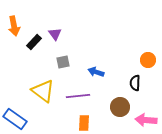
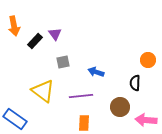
black rectangle: moved 1 px right, 1 px up
purple line: moved 3 px right
